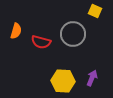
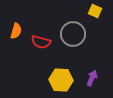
yellow hexagon: moved 2 px left, 1 px up
